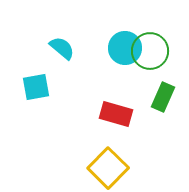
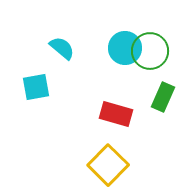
yellow square: moved 3 px up
